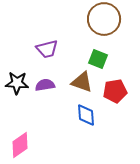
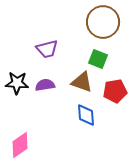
brown circle: moved 1 px left, 3 px down
